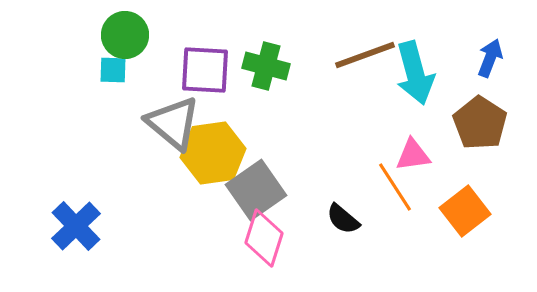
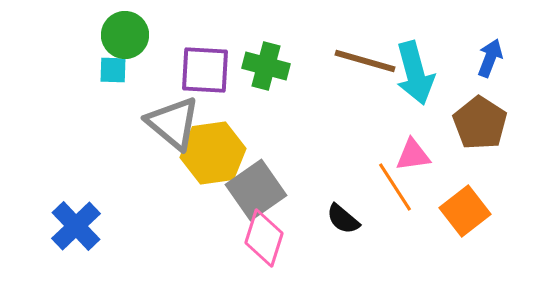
brown line: moved 6 px down; rotated 36 degrees clockwise
